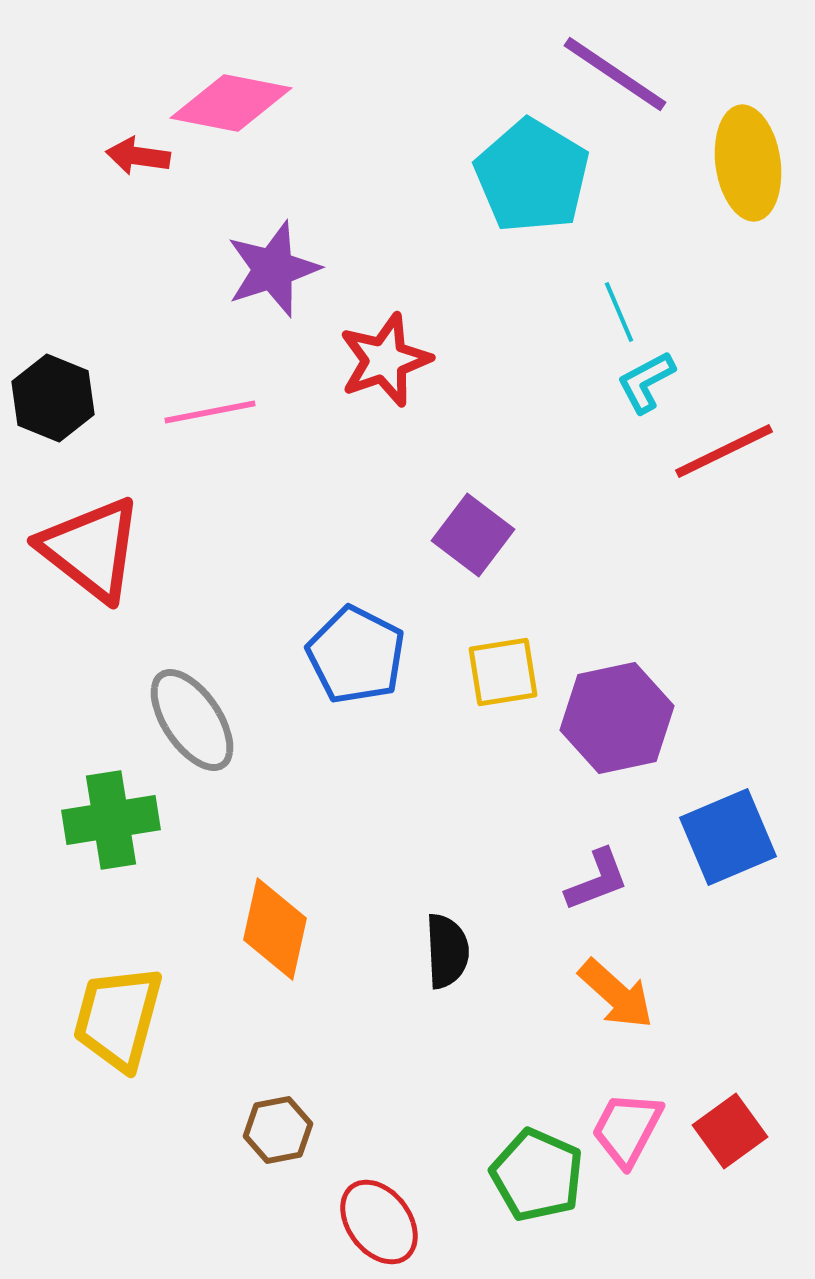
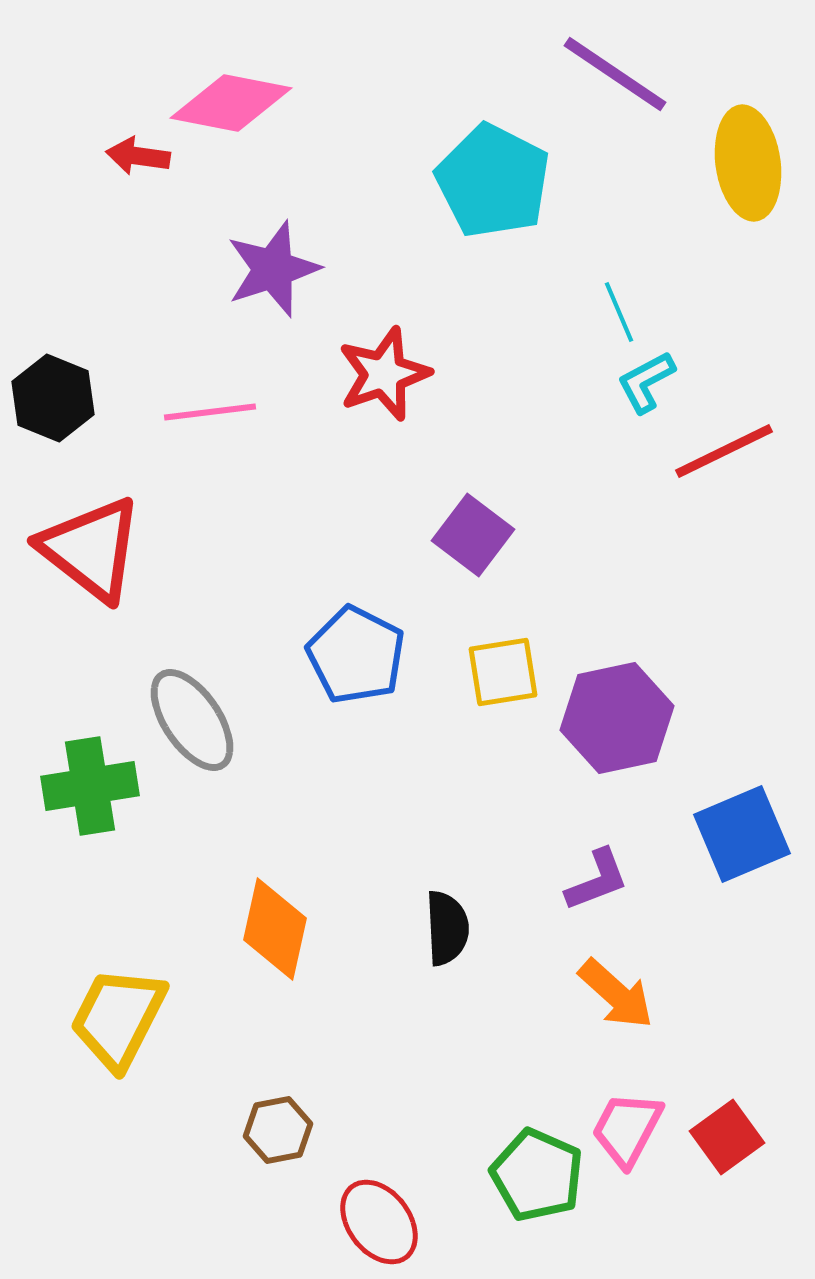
cyan pentagon: moved 39 px left, 5 px down; rotated 4 degrees counterclockwise
red star: moved 1 px left, 14 px down
pink line: rotated 4 degrees clockwise
green cross: moved 21 px left, 34 px up
blue square: moved 14 px right, 3 px up
black semicircle: moved 23 px up
yellow trapezoid: rotated 12 degrees clockwise
red square: moved 3 px left, 6 px down
